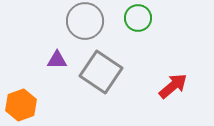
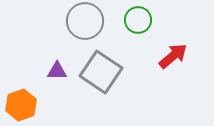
green circle: moved 2 px down
purple triangle: moved 11 px down
red arrow: moved 30 px up
